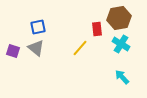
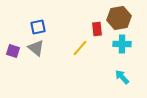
cyan cross: moved 1 px right; rotated 30 degrees counterclockwise
